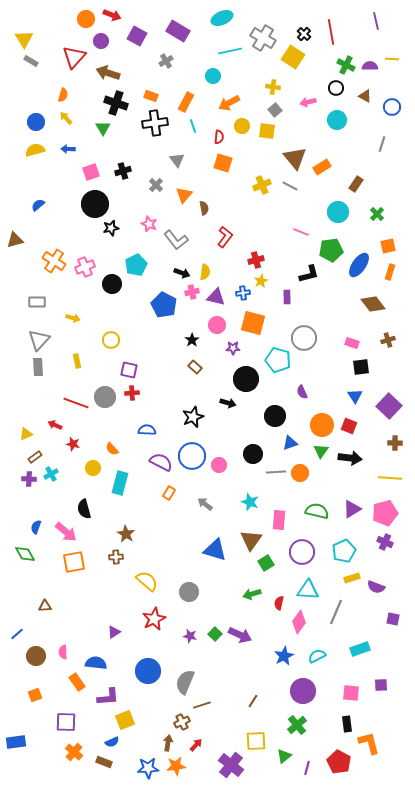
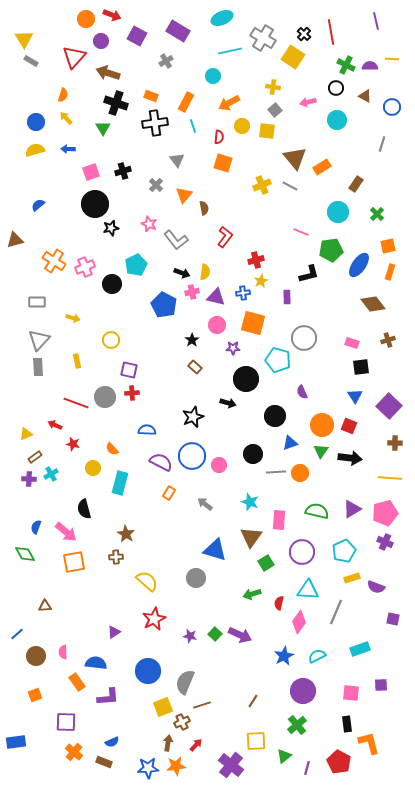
brown triangle at (251, 540): moved 3 px up
gray circle at (189, 592): moved 7 px right, 14 px up
yellow square at (125, 720): moved 38 px right, 13 px up
